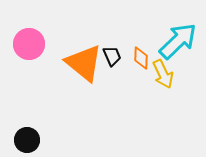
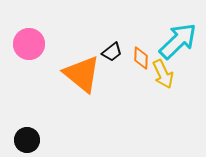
black trapezoid: moved 4 px up; rotated 75 degrees clockwise
orange triangle: moved 2 px left, 11 px down
